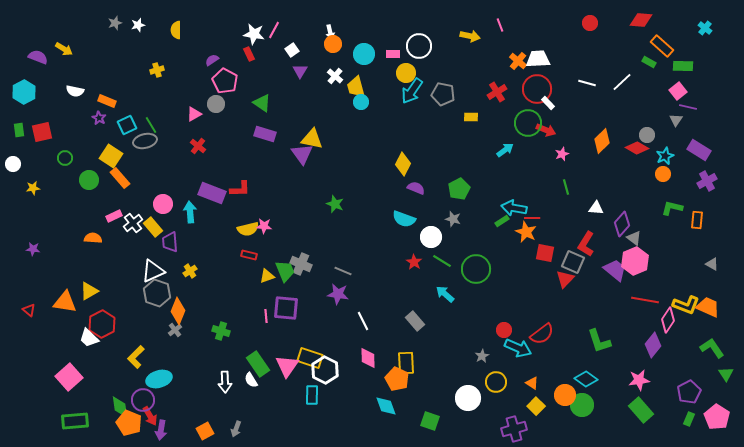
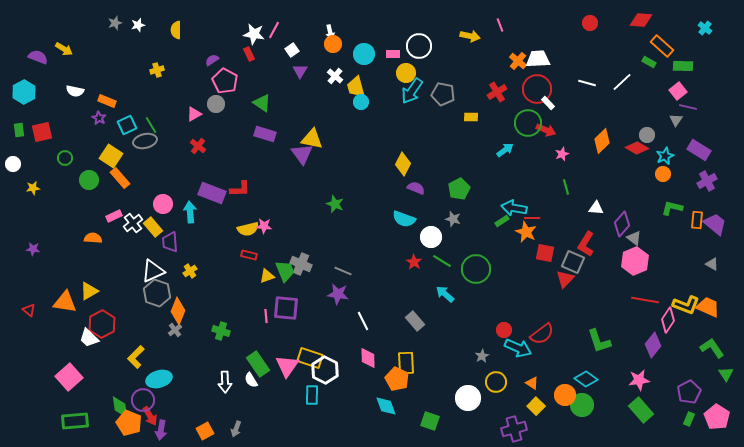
purple trapezoid at (615, 270): moved 100 px right, 46 px up
